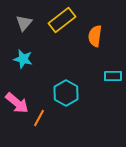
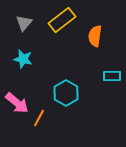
cyan rectangle: moved 1 px left
